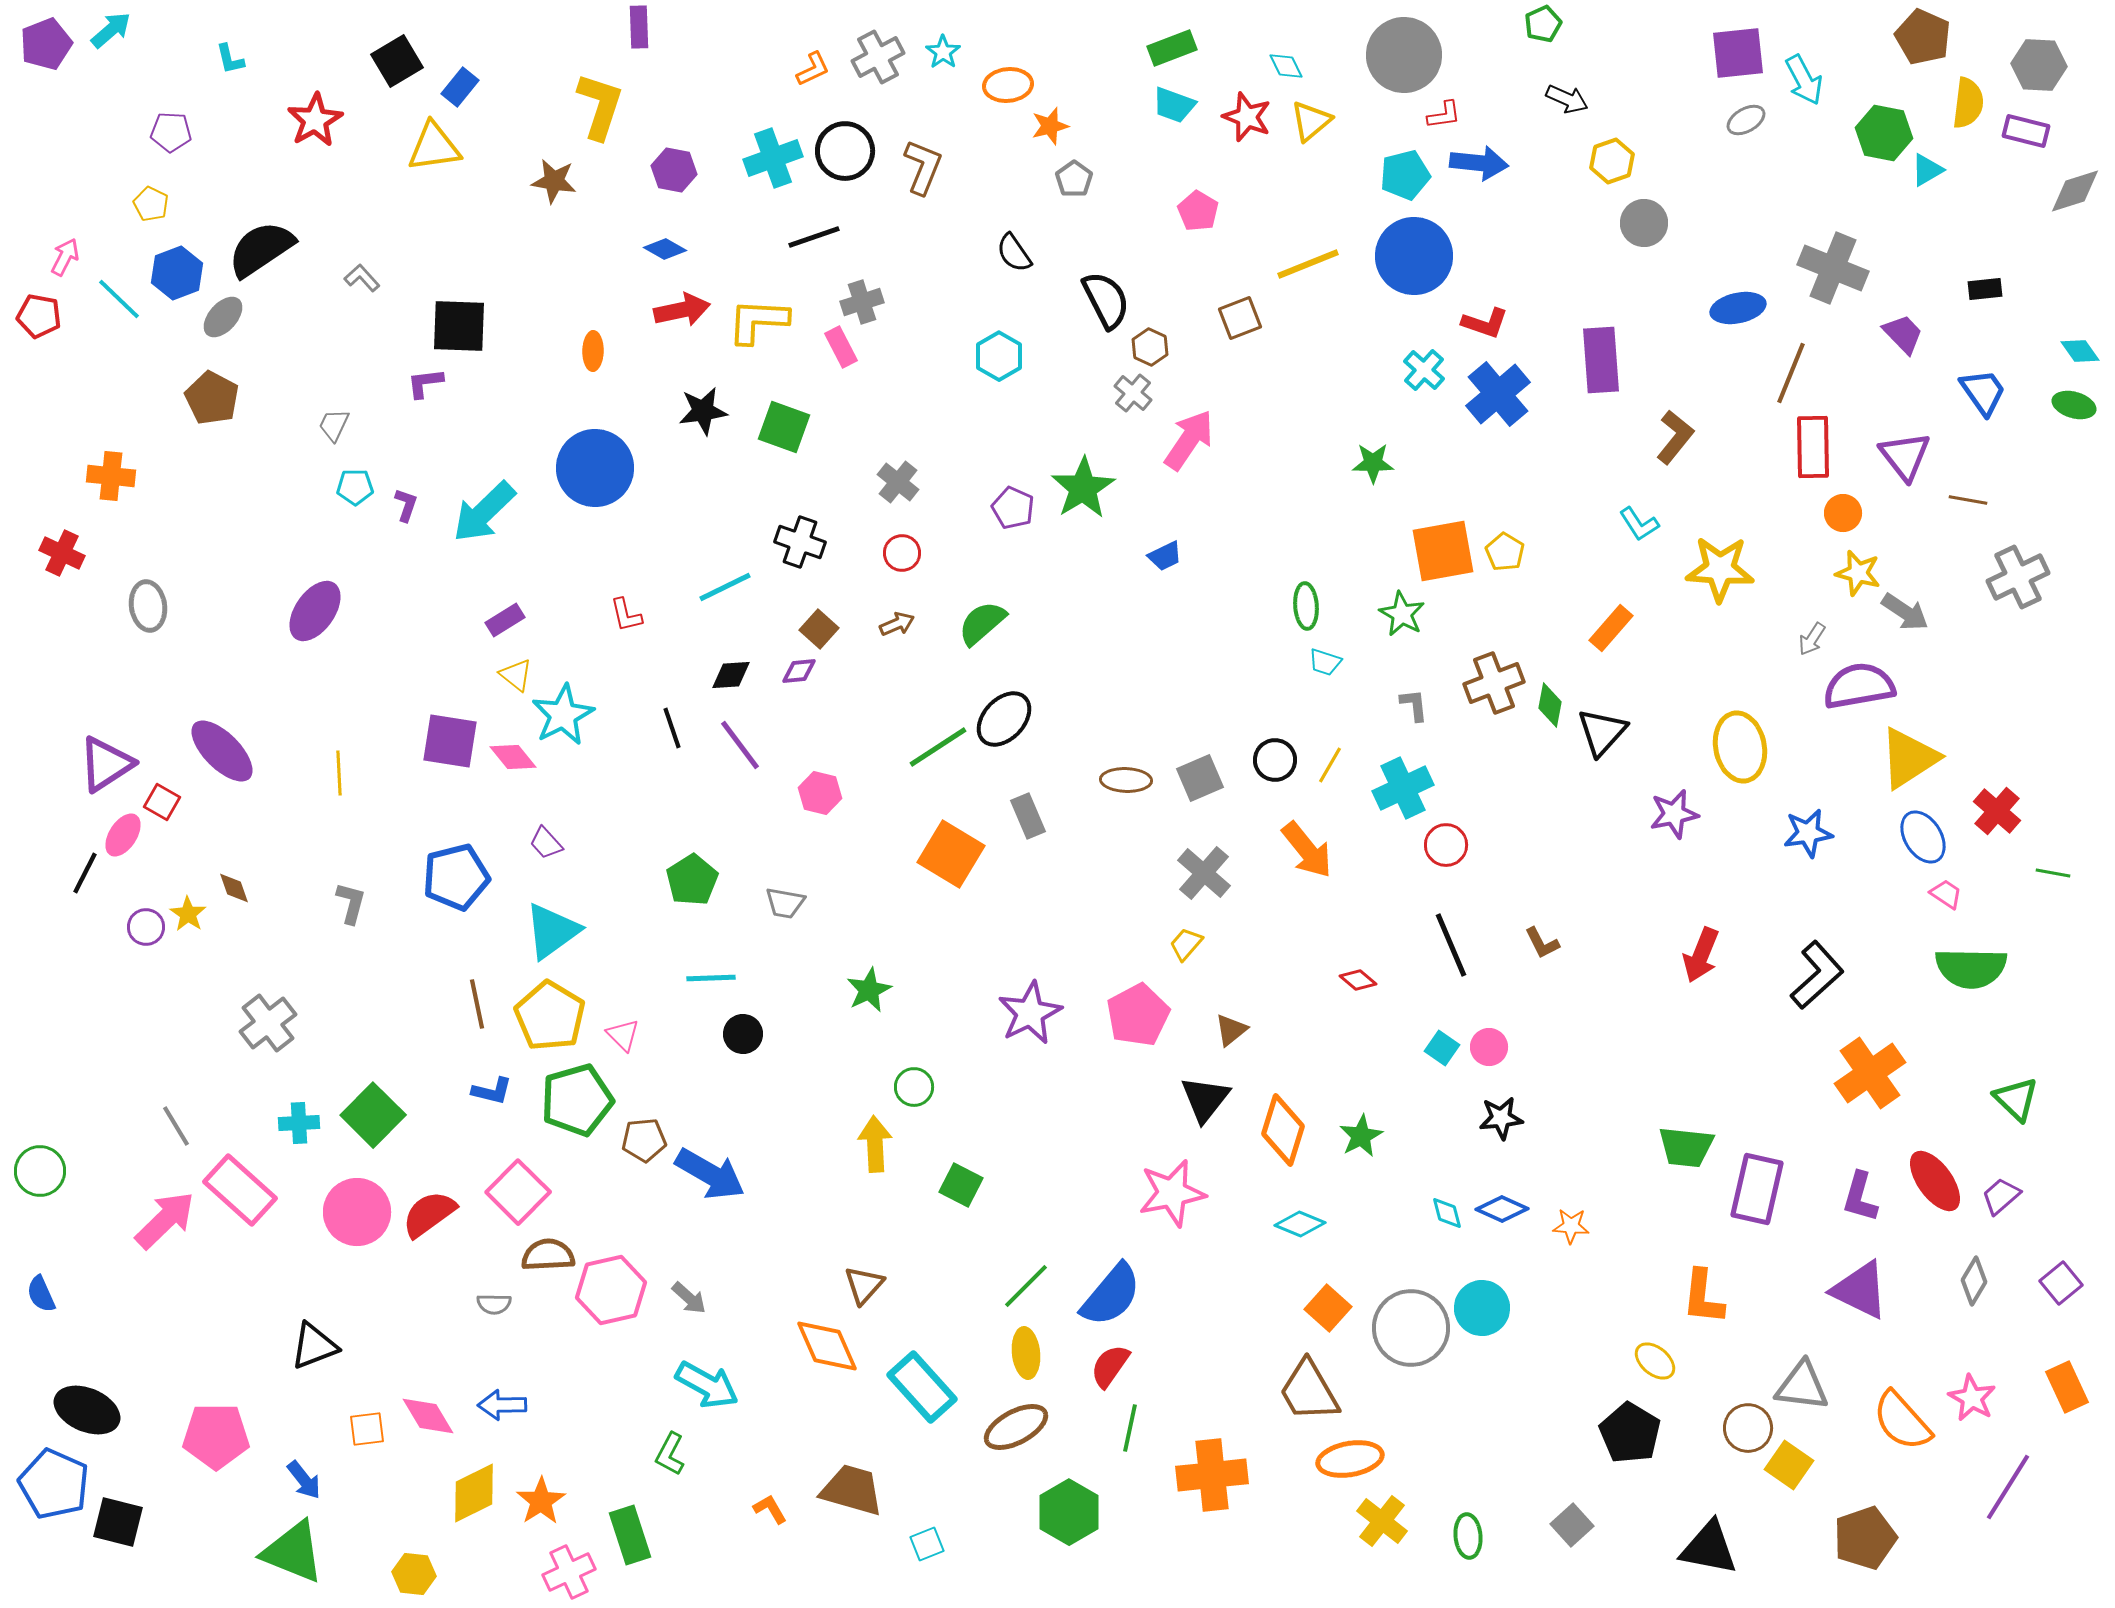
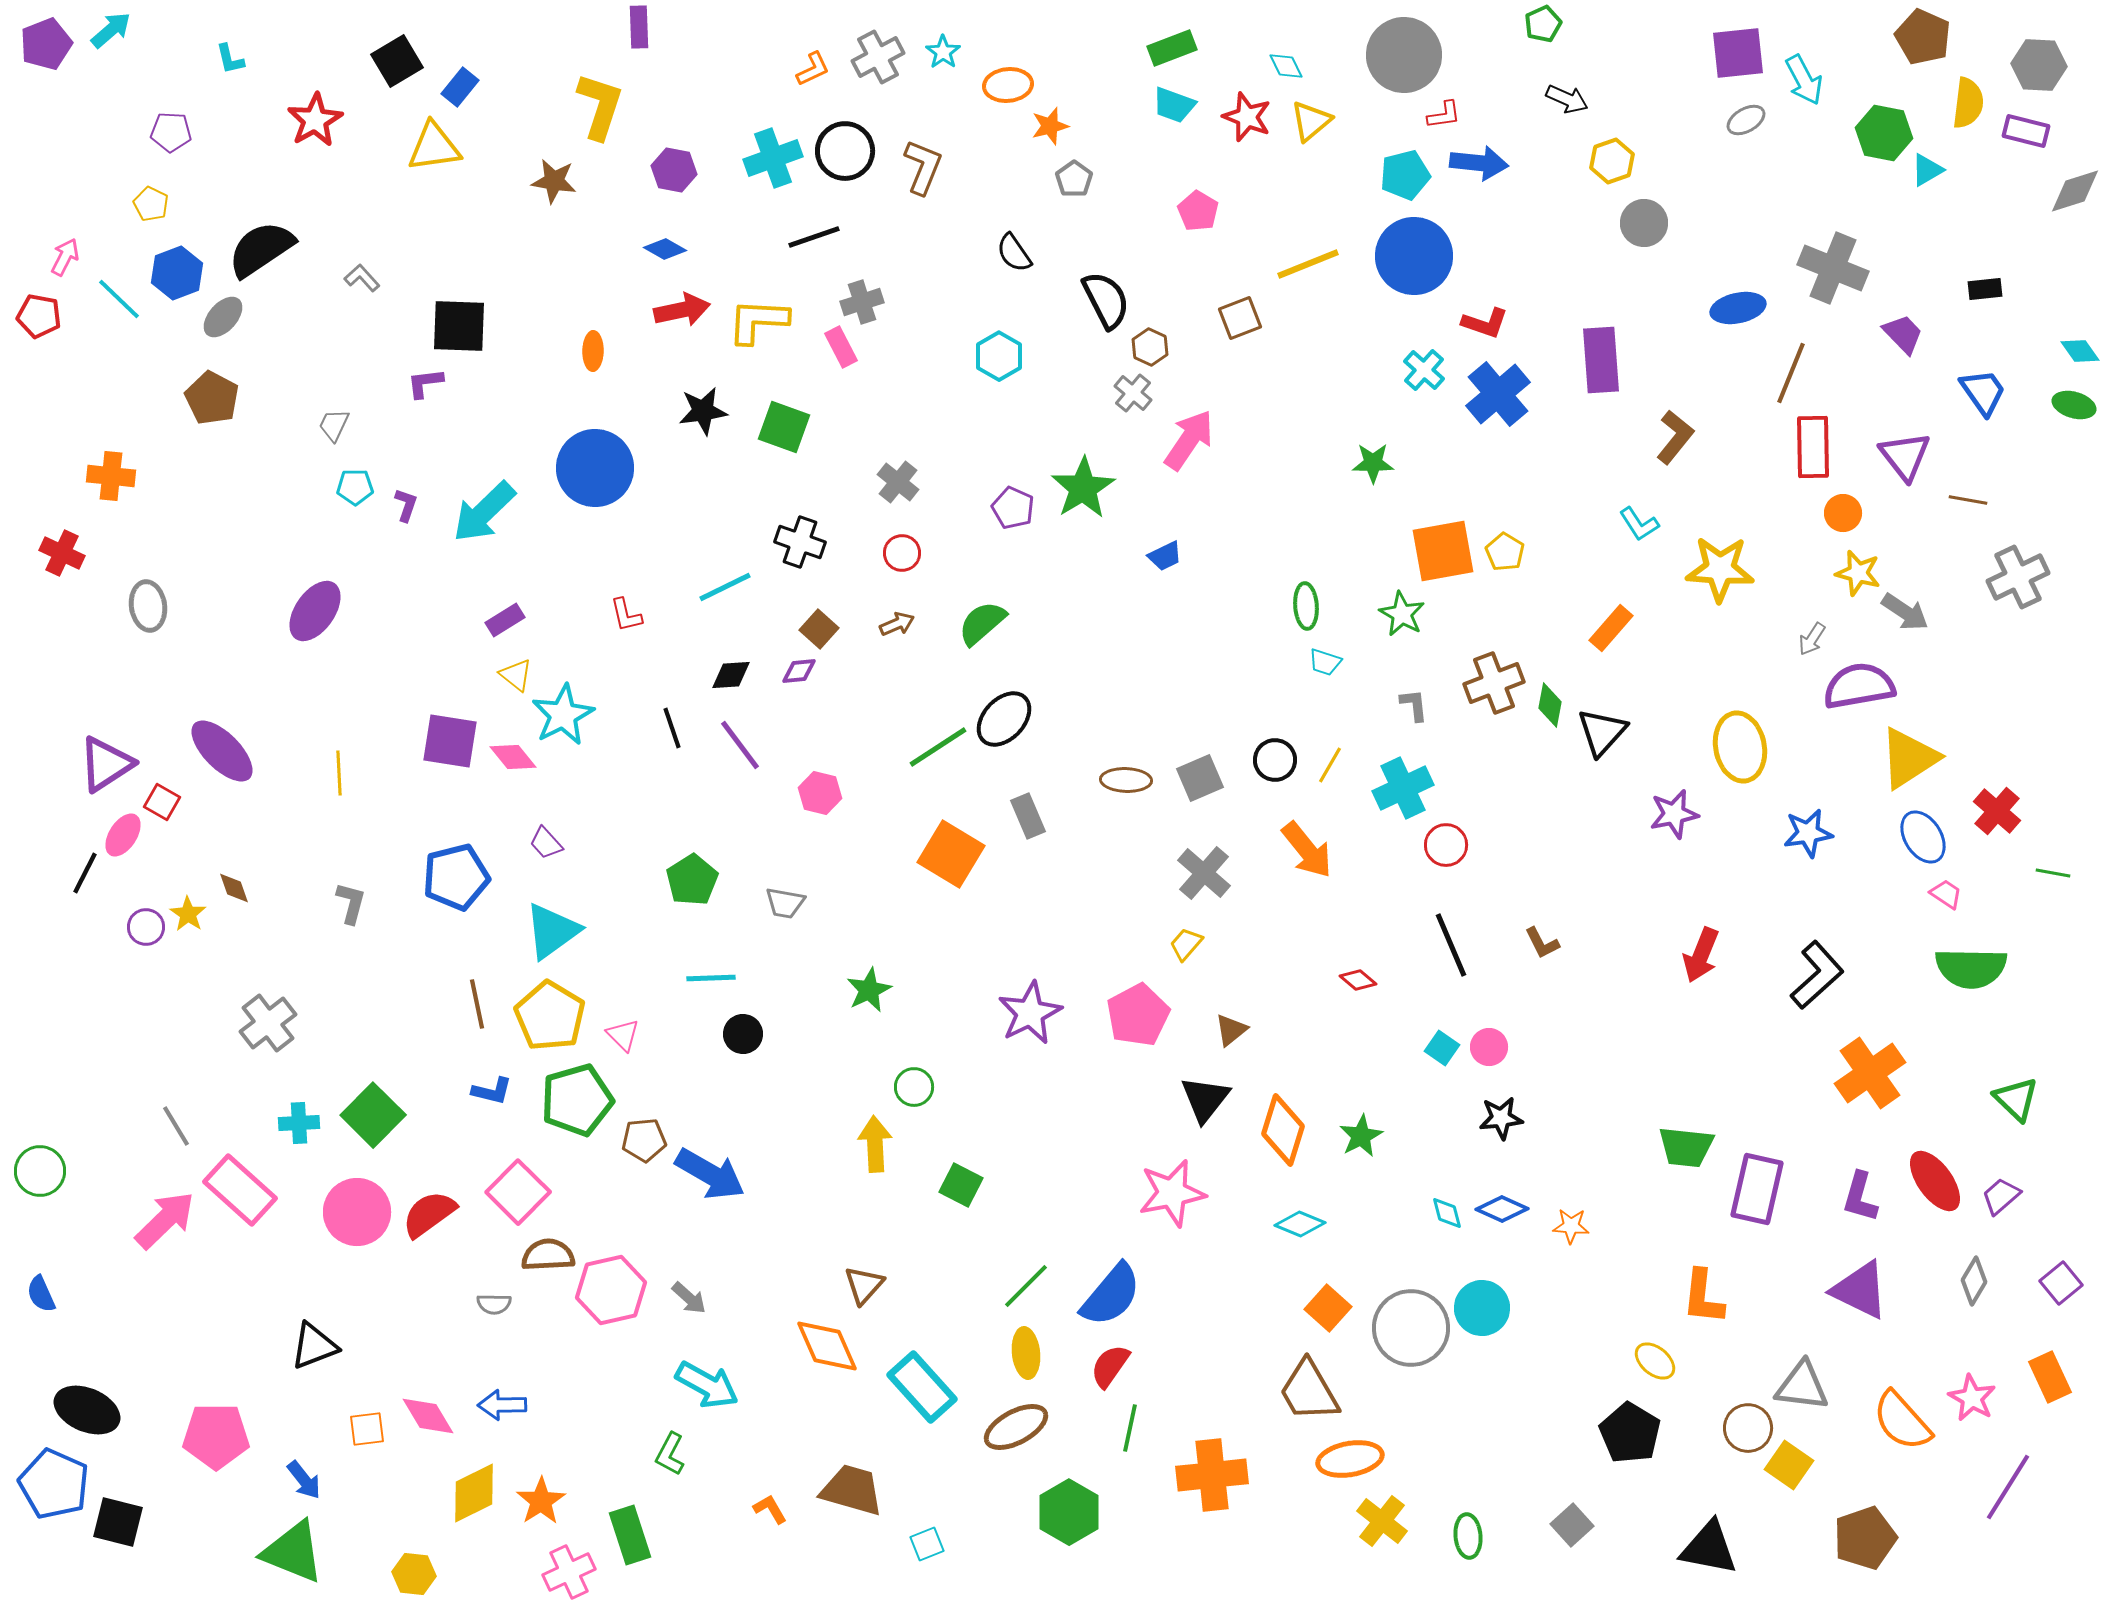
orange rectangle at (2067, 1387): moved 17 px left, 10 px up
